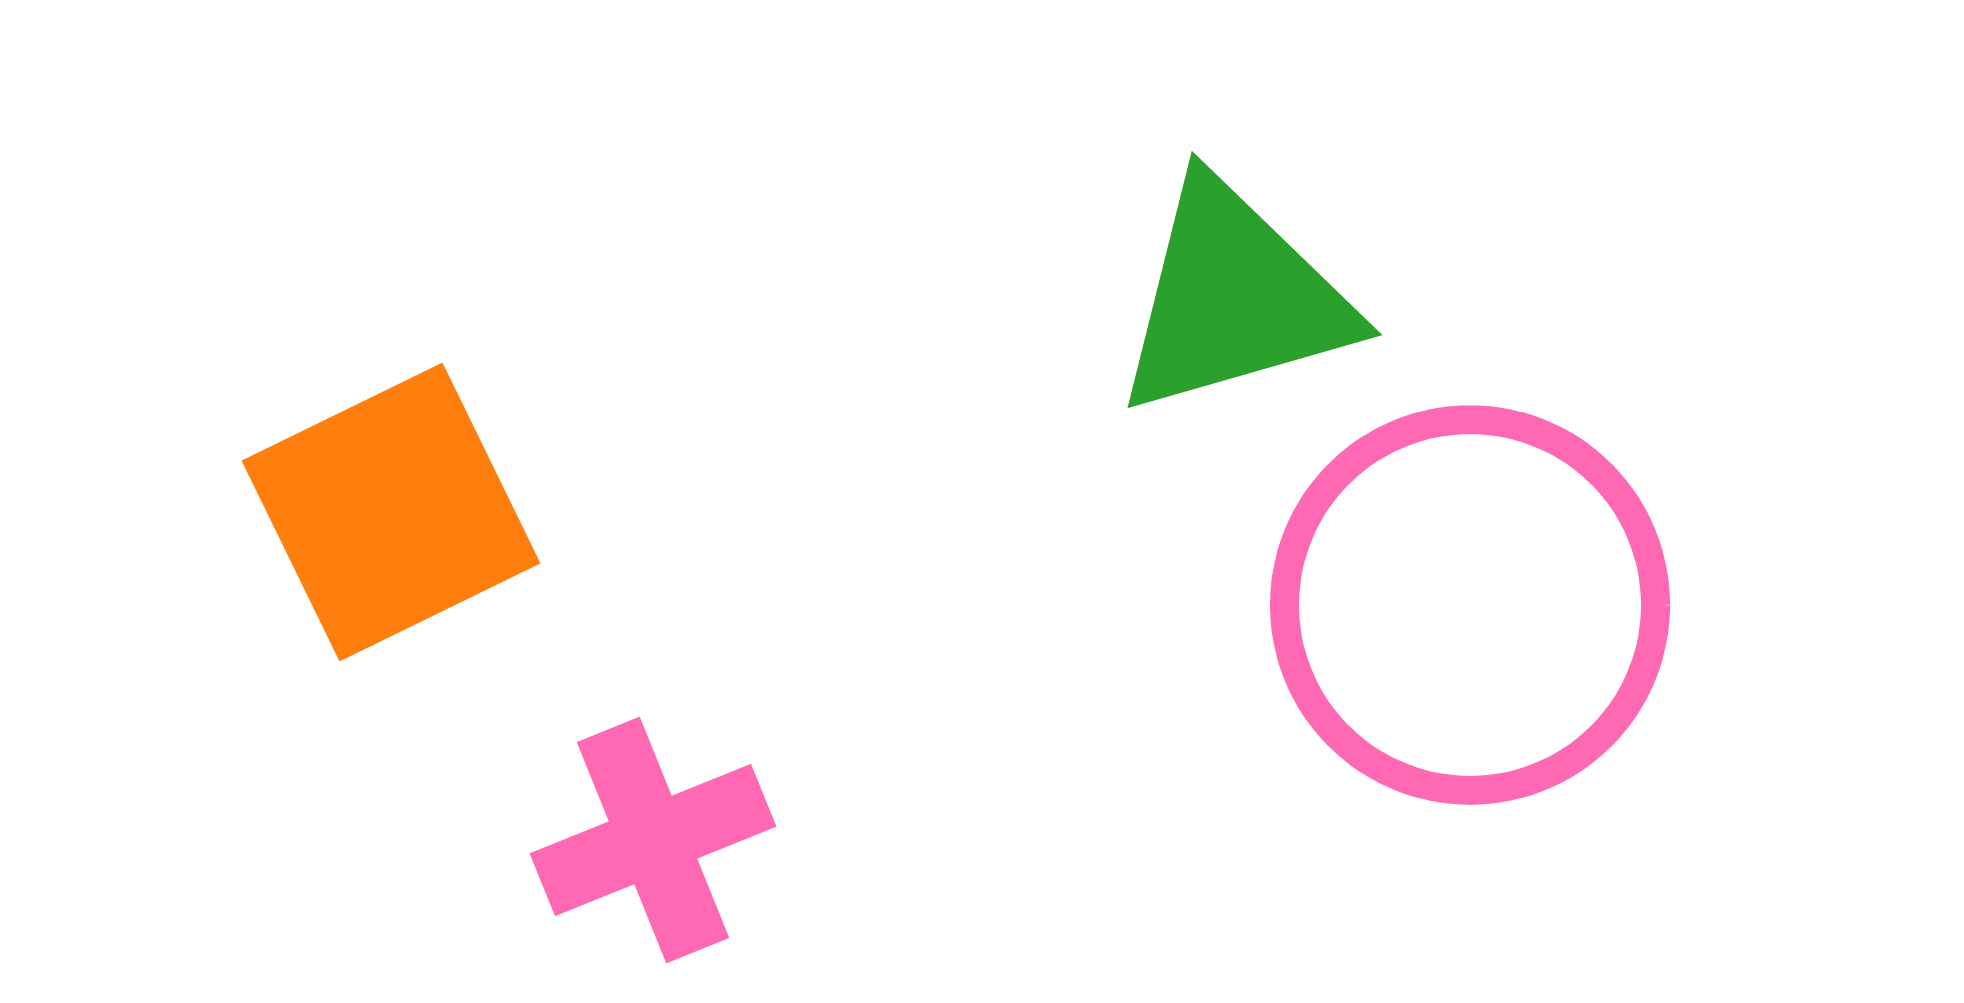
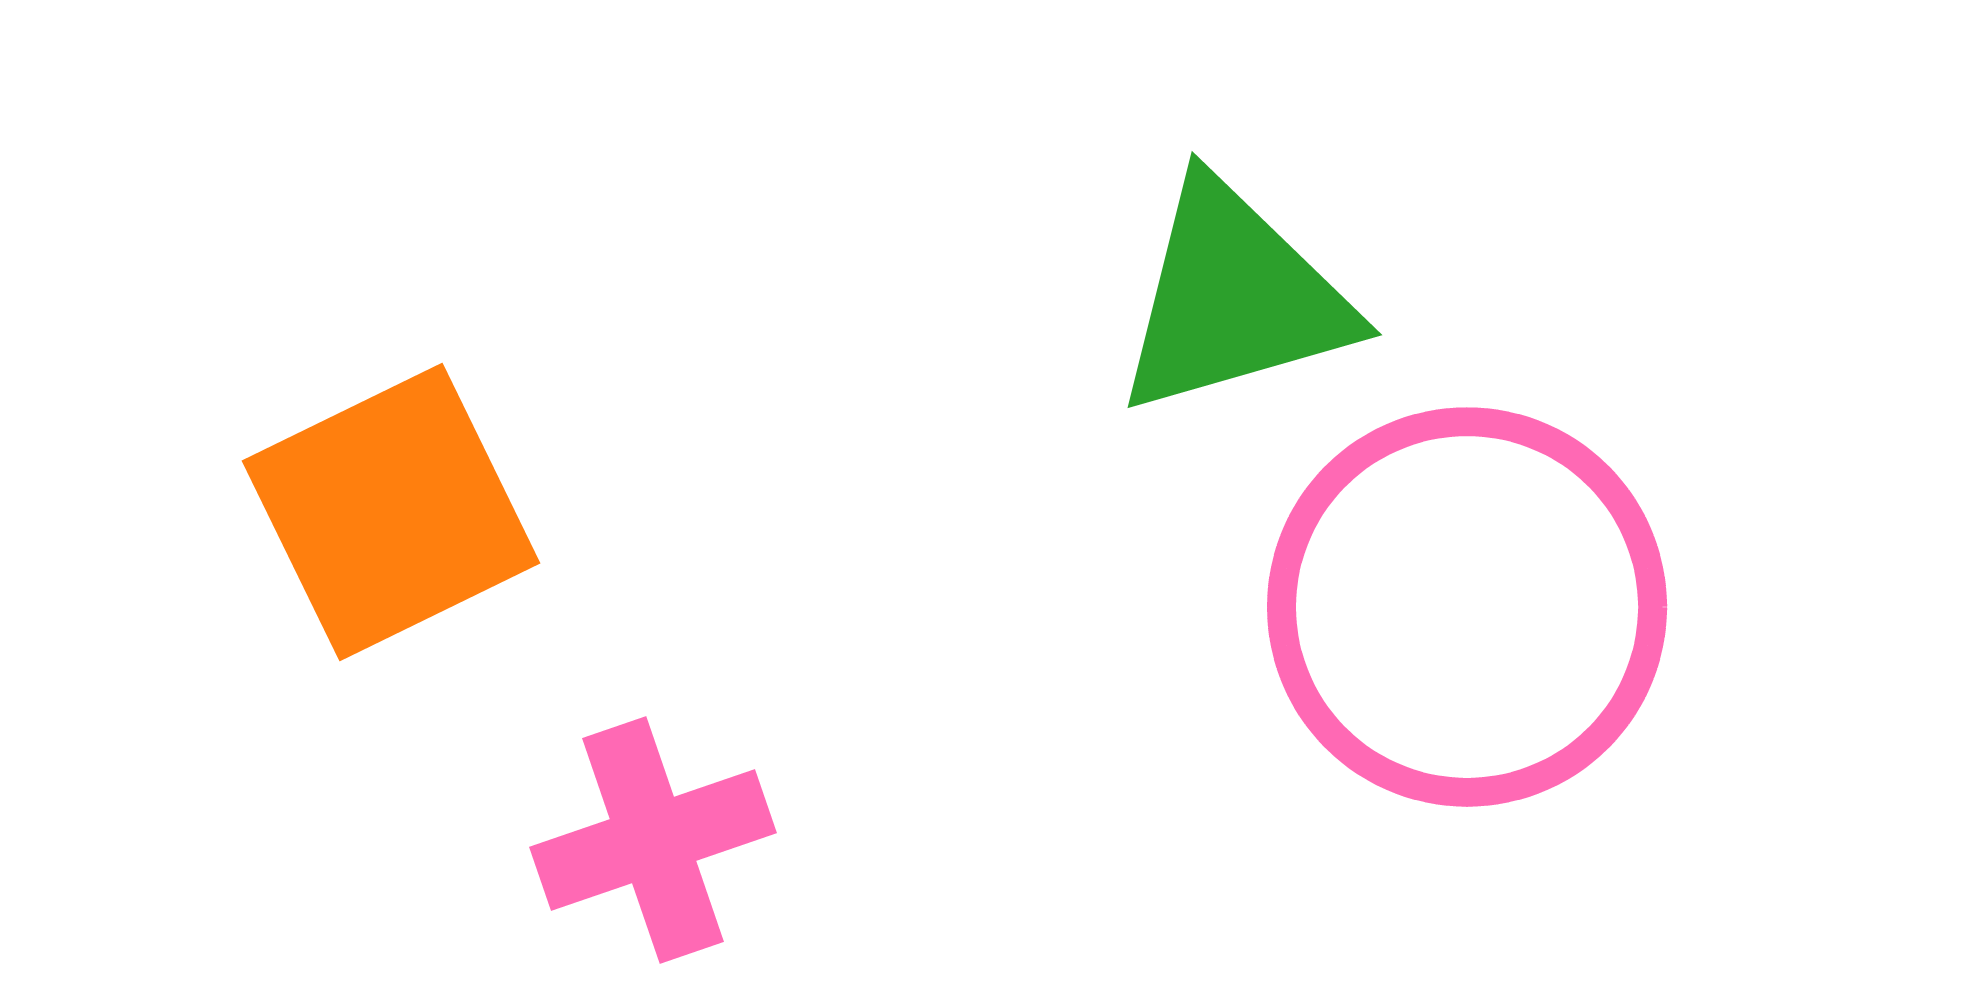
pink circle: moved 3 px left, 2 px down
pink cross: rotated 3 degrees clockwise
